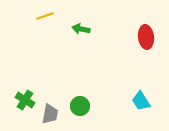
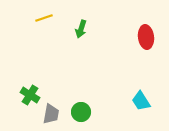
yellow line: moved 1 px left, 2 px down
green arrow: rotated 84 degrees counterclockwise
green cross: moved 5 px right, 5 px up
green circle: moved 1 px right, 6 px down
gray trapezoid: moved 1 px right
